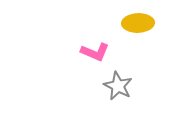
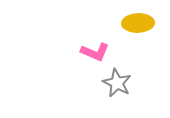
gray star: moved 1 px left, 3 px up
